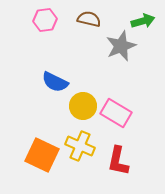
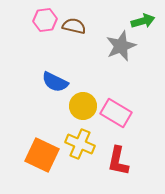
brown semicircle: moved 15 px left, 7 px down
yellow cross: moved 2 px up
